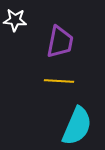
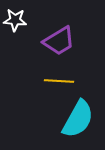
purple trapezoid: moved 1 px left, 1 px up; rotated 48 degrees clockwise
cyan semicircle: moved 1 px right, 7 px up; rotated 6 degrees clockwise
